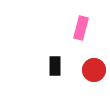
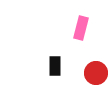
red circle: moved 2 px right, 3 px down
